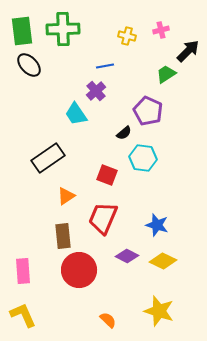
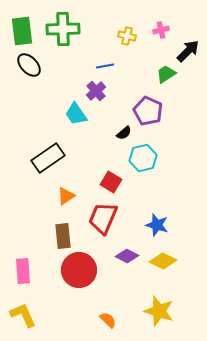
cyan hexagon: rotated 20 degrees counterclockwise
red square: moved 4 px right, 7 px down; rotated 10 degrees clockwise
